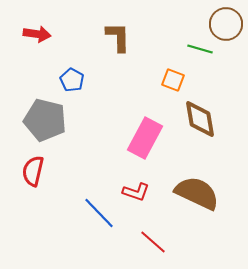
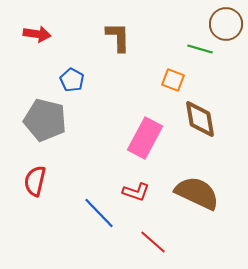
red semicircle: moved 2 px right, 10 px down
